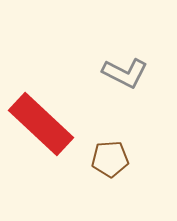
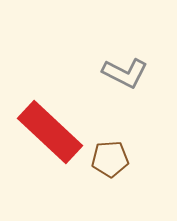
red rectangle: moved 9 px right, 8 px down
